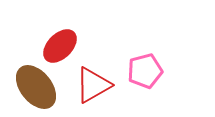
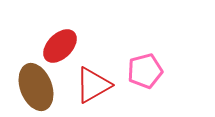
brown ellipse: rotated 18 degrees clockwise
